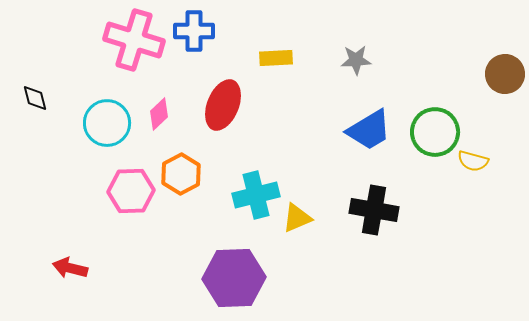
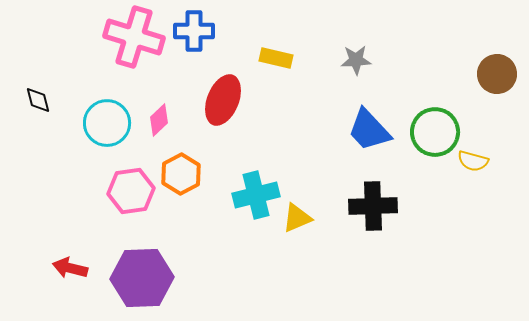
pink cross: moved 3 px up
yellow rectangle: rotated 16 degrees clockwise
brown circle: moved 8 px left
black diamond: moved 3 px right, 2 px down
red ellipse: moved 5 px up
pink diamond: moved 6 px down
blue trapezoid: rotated 78 degrees clockwise
pink hexagon: rotated 6 degrees counterclockwise
black cross: moved 1 px left, 4 px up; rotated 12 degrees counterclockwise
purple hexagon: moved 92 px left
